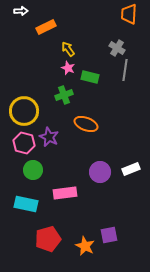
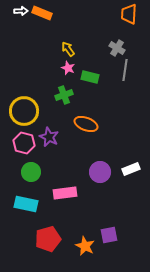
orange rectangle: moved 4 px left, 14 px up; rotated 48 degrees clockwise
green circle: moved 2 px left, 2 px down
